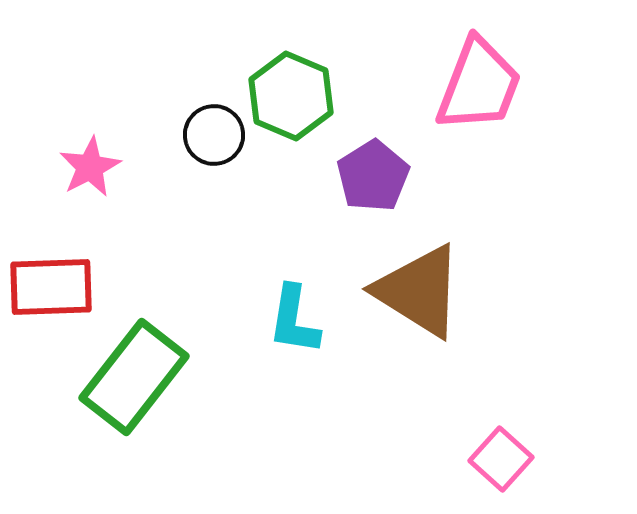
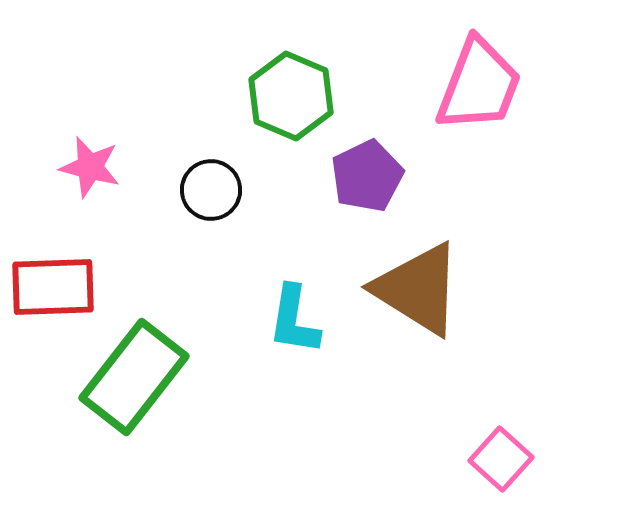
black circle: moved 3 px left, 55 px down
pink star: rotated 30 degrees counterclockwise
purple pentagon: moved 6 px left; rotated 6 degrees clockwise
red rectangle: moved 2 px right
brown triangle: moved 1 px left, 2 px up
